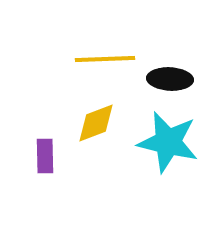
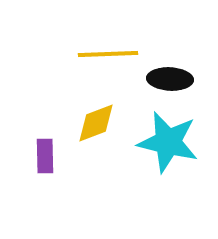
yellow line: moved 3 px right, 5 px up
